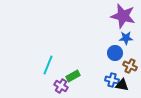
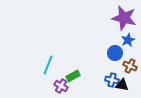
purple star: moved 1 px right, 2 px down
blue star: moved 2 px right, 2 px down; rotated 24 degrees counterclockwise
